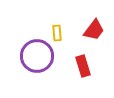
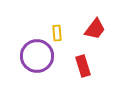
red trapezoid: moved 1 px right, 1 px up
